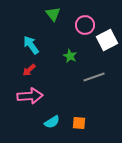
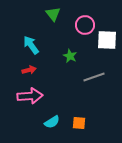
white square: rotated 30 degrees clockwise
red arrow: rotated 152 degrees counterclockwise
